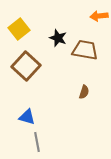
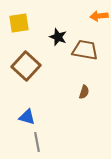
yellow square: moved 6 px up; rotated 30 degrees clockwise
black star: moved 1 px up
